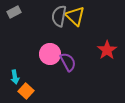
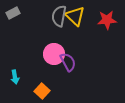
gray rectangle: moved 1 px left, 1 px down
red star: moved 30 px up; rotated 30 degrees clockwise
pink circle: moved 4 px right
orange square: moved 16 px right
